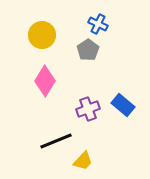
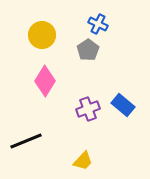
black line: moved 30 px left
